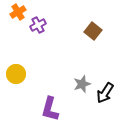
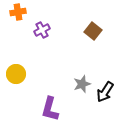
orange cross: rotated 21 degrees clockwise
purple cross: moved 4 px right, 5 px down
black arrow: moved 1 px up
